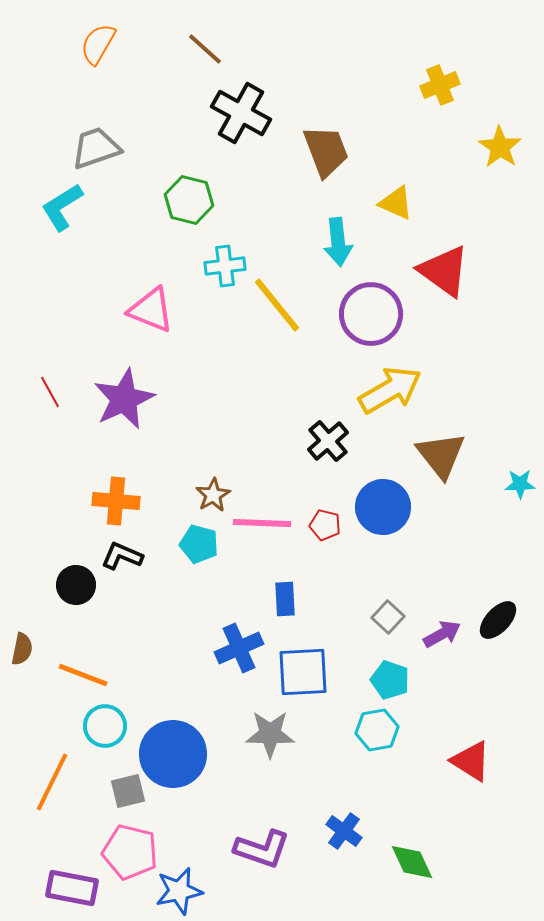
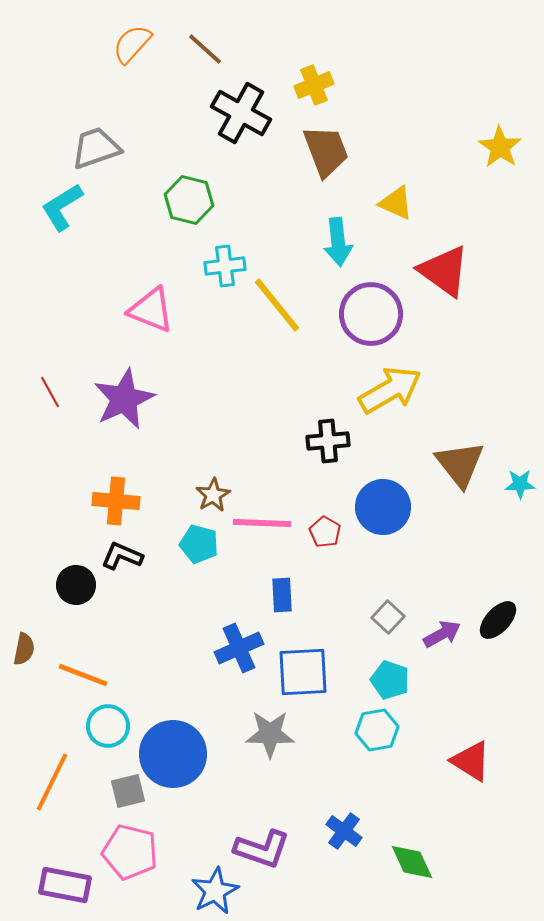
orange semicircle at (98, 44): moved 34 px right; rotated 12 degrees clockwise
yellow cross at (440, 85): moved 126 px left
black cross at (328, 441): rotated 36 degrees clockwise
brown triangle at (441, 455): moved 19 px right, 9 px down
red pentagon at (325, 525): moved 7 px down; rotated 16 degrees clockwise
blue rectangle at (285, 599): moved 3 px left, 4 px up
brown semicircle at (22, 649): moved 2 px right
cyan circle at (105, 726): moved 3 px right
purple rectangle at (72, 888): moved 7 px left, 3 px up
blue star at (179, 891): moved 36 px right; rotated 15 degrees counterclockwise
